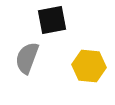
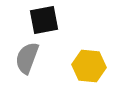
black square: moved 8 px left
